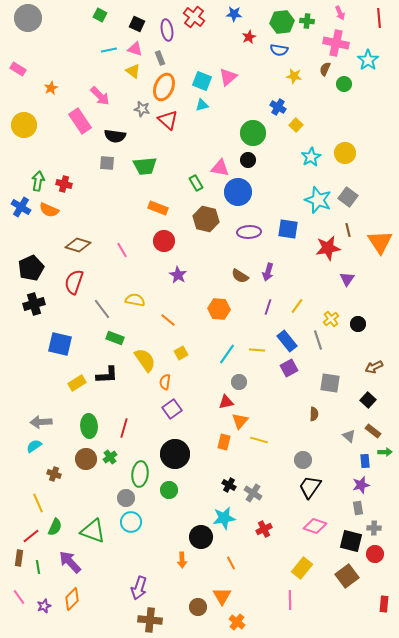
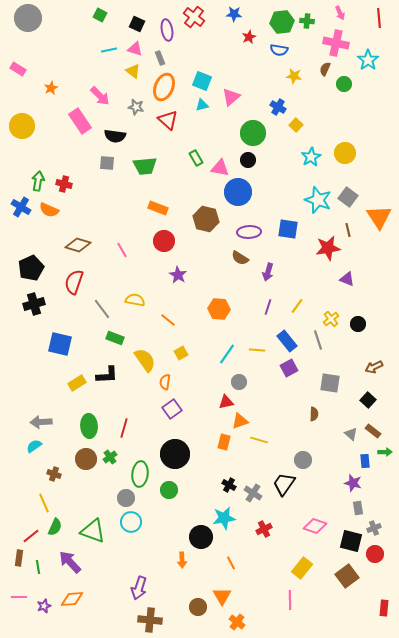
pink triangle at (228, 77): moved 3 px right, 20 px down
gray star at (142, 109): moved 6 px left, 2 px up
yellow circle at (24, 125): moved 2 px left, 1 px down
green rectangle at (196, 183): moved 25 px up
orange triangle at (380, 242): moved 1 px left, 25 px up
brown semicircle at (240, 276): moved 18 px up
purple triangle at (347, 279): rotated 42 degrees counterclockwise
orange triangle at (240, 421): rotated 30 degrees clockwise
gray triangle at (349, 436): moved 2 px right, 2 px up
purple star at (361, 485): moved 8 px left, 2 px up; rotated 30 degrees clockwise
black trapezoid at (310, 487): moved 26 px left, 3 px up
yellow line at (38, 503): moved 6 px right
gray cross at (374, 528): rotated 24 degrees counterclockwise
pink line at (19, 597): rotated 56 degrees counterclockwise
orange diamond at (72, 599): rotated 40 degrees clockwise
red rectangle at (384, 604): moved 4 px down
